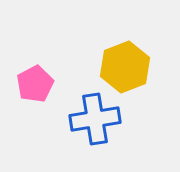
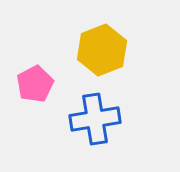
yellow hexagon: moved 23 px left, 17 px up
